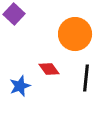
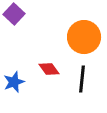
orange circle: moved 9 px right, 3 px down
black line: moved 4 px left, 1 px down
blue star: moved 6 px left, 4 px up
